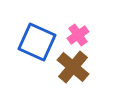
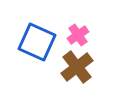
brown cross: moved 4 px right; rotated 12 degrees clockwise
